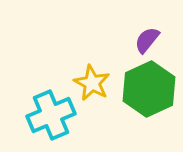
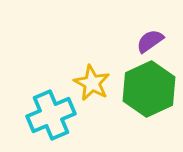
purple semicircle: moved 3 px right, 1 px down; rotated 16 degrees clockwise
